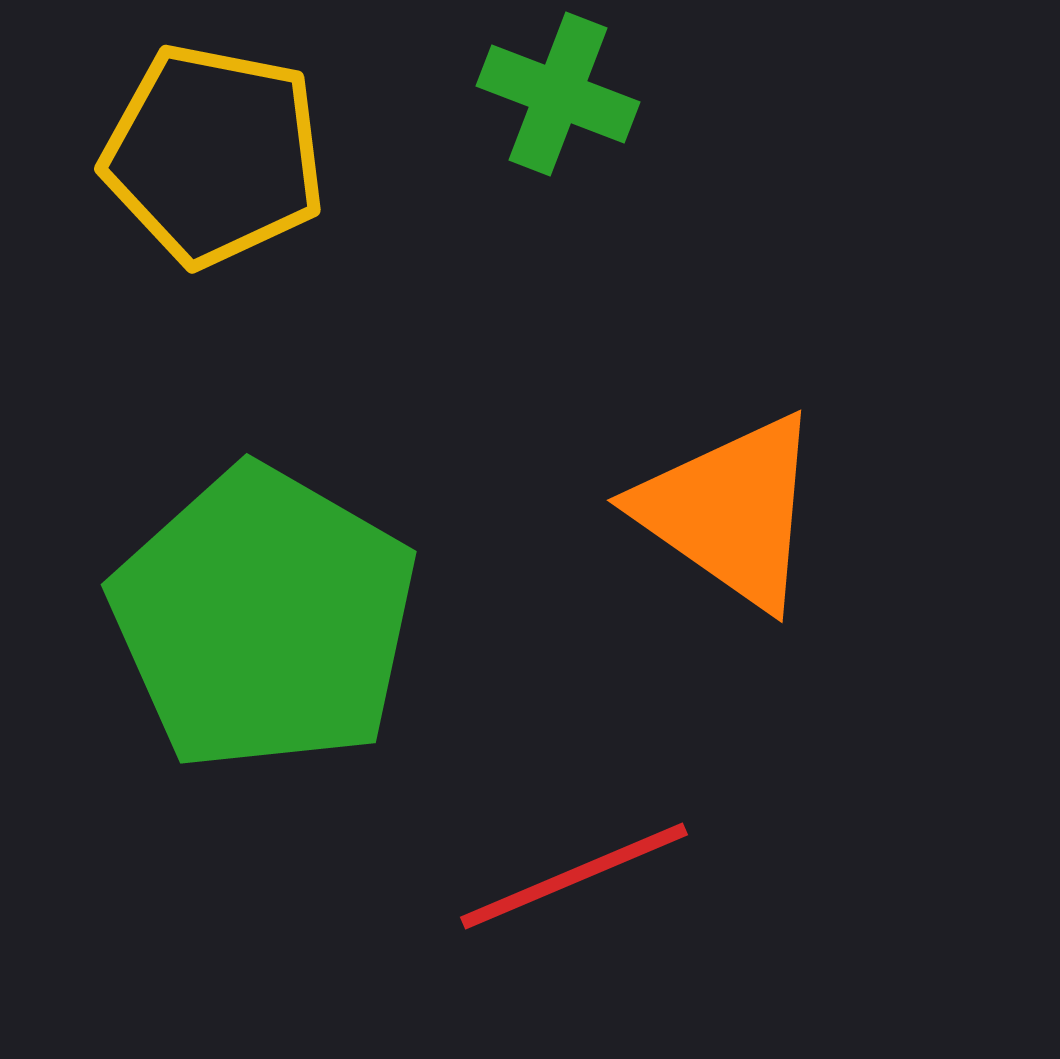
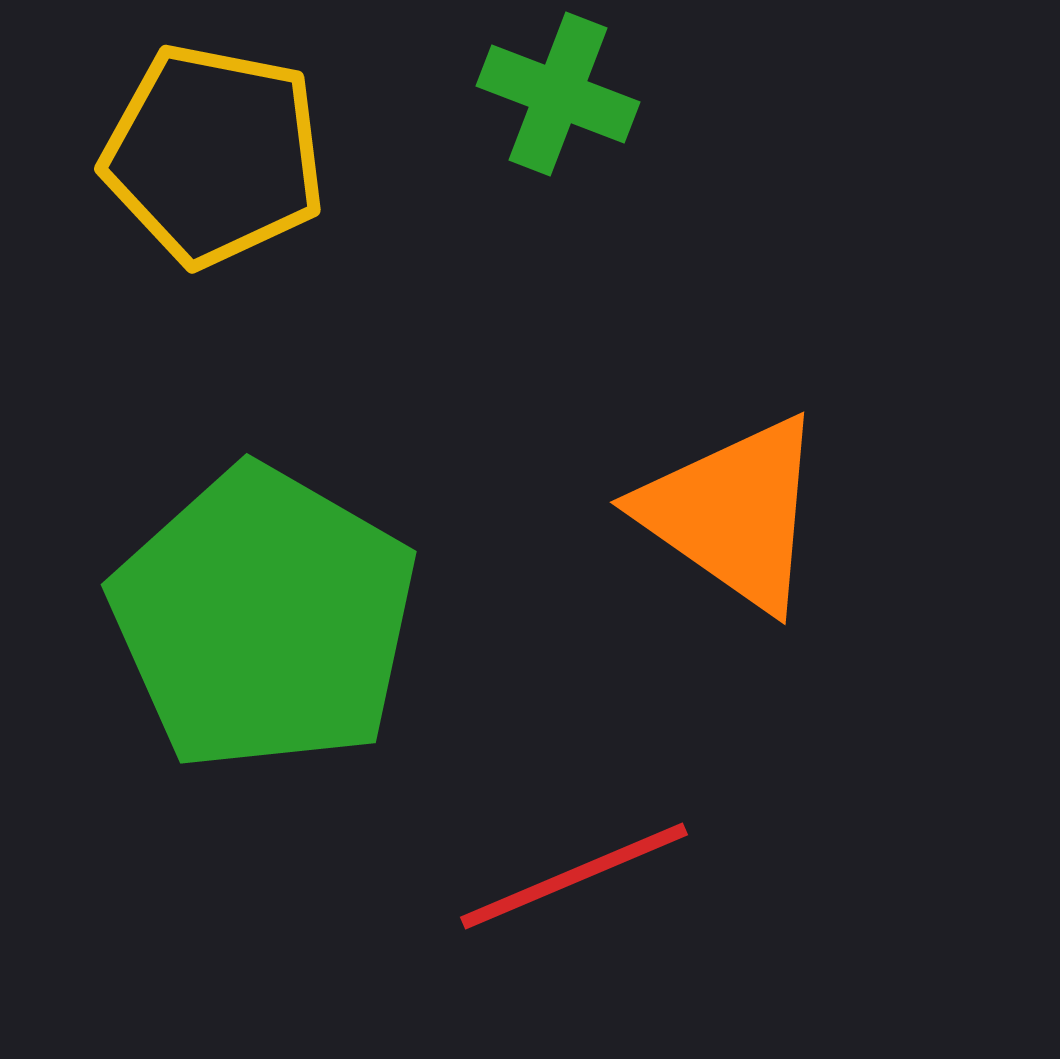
orange triangle: moved 3 px right, 2 px down
